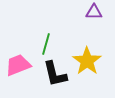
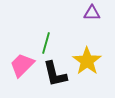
purple triangle: moved 2 px left, 1 px down
green line: moved 1 px up
pink trapezoid: moved 4 px right; rotated 24 degrees counterclockwise
